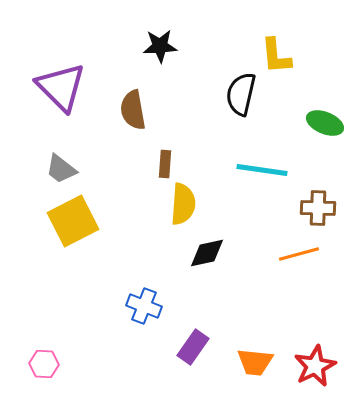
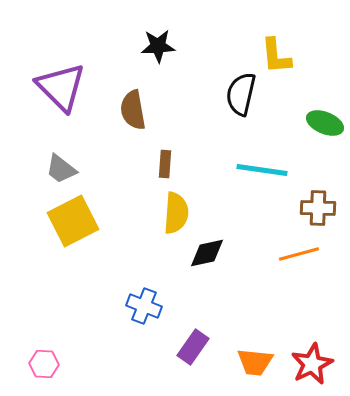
black star: moved 2 px left
yellow semicircle: moved 7 px left, 9 px down
red star: moved 3 px left, 2 px up
